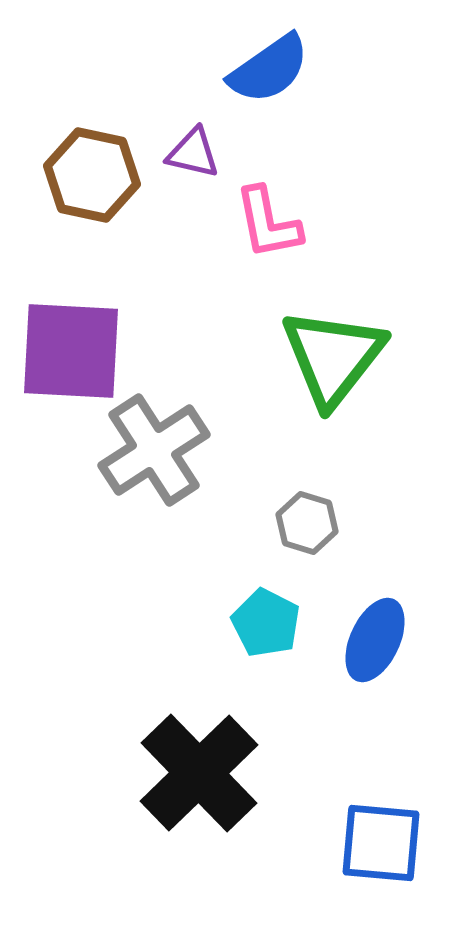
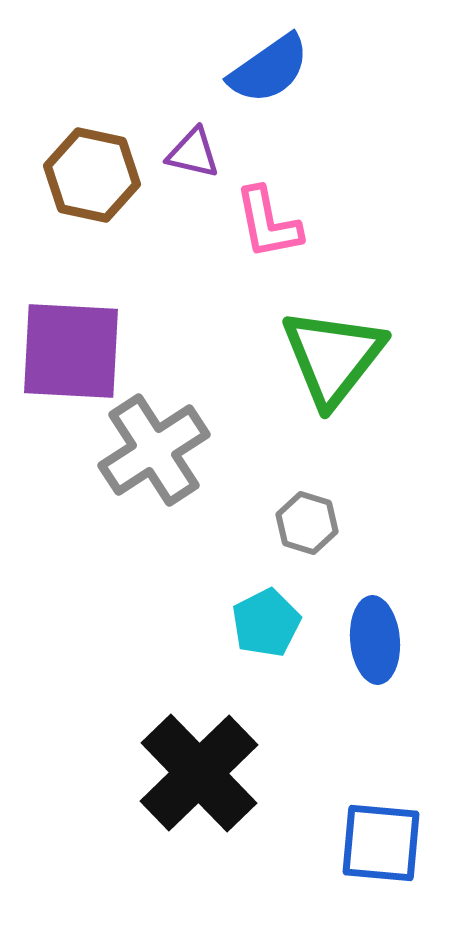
cyan pentagon: rotated 18 degrees clockwise
blue ellipse: rotated 30 degrees counterclockwise
